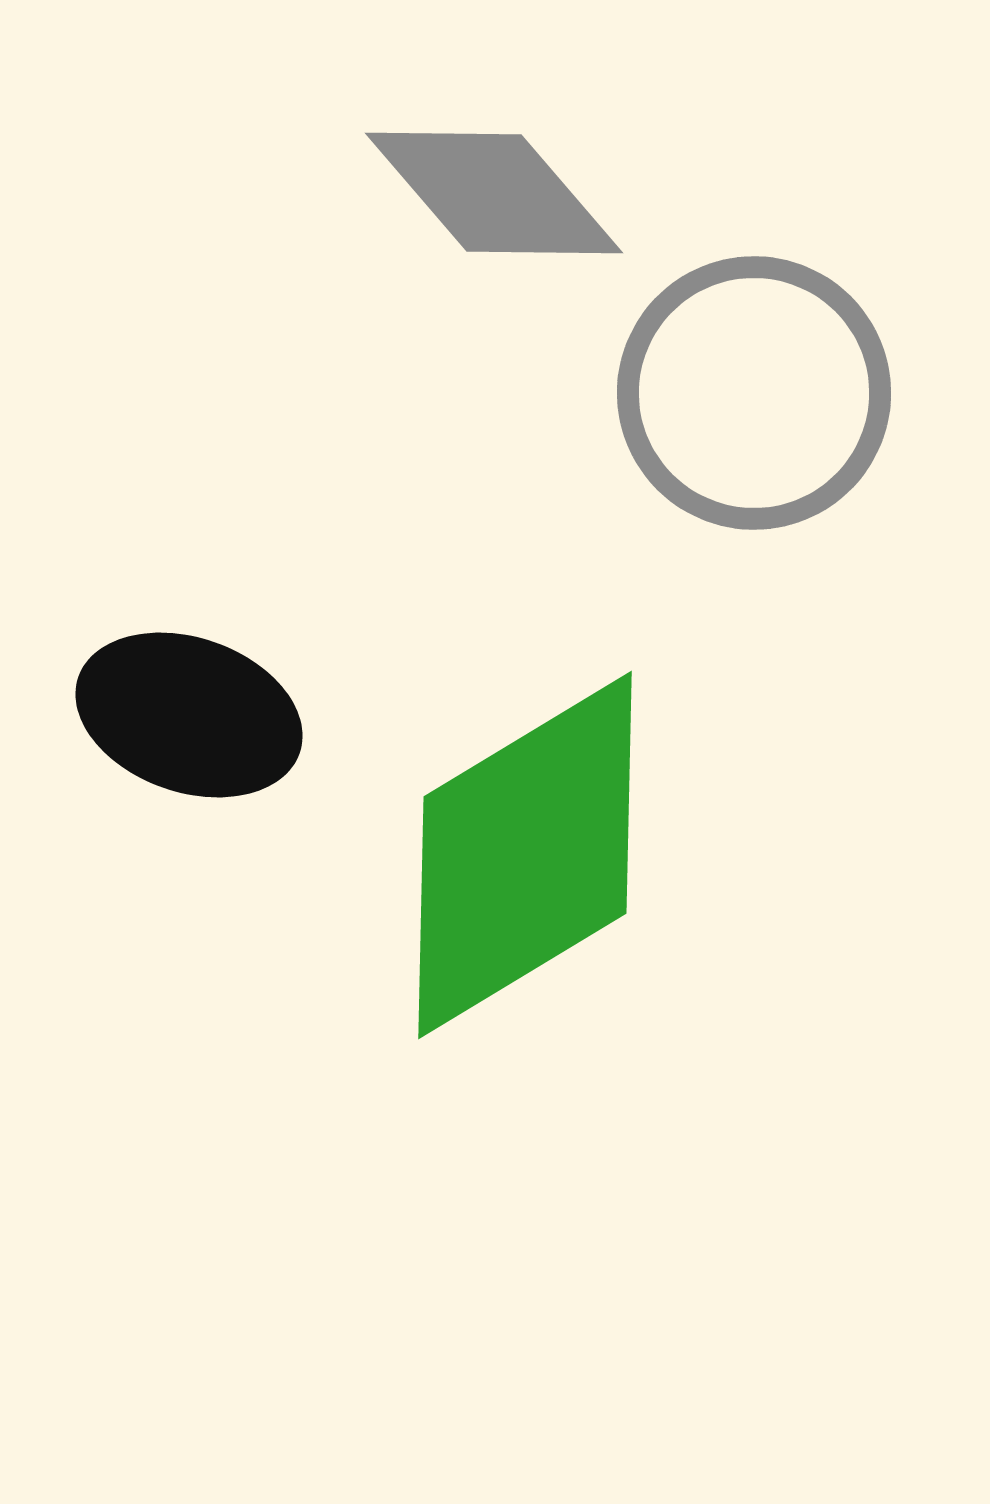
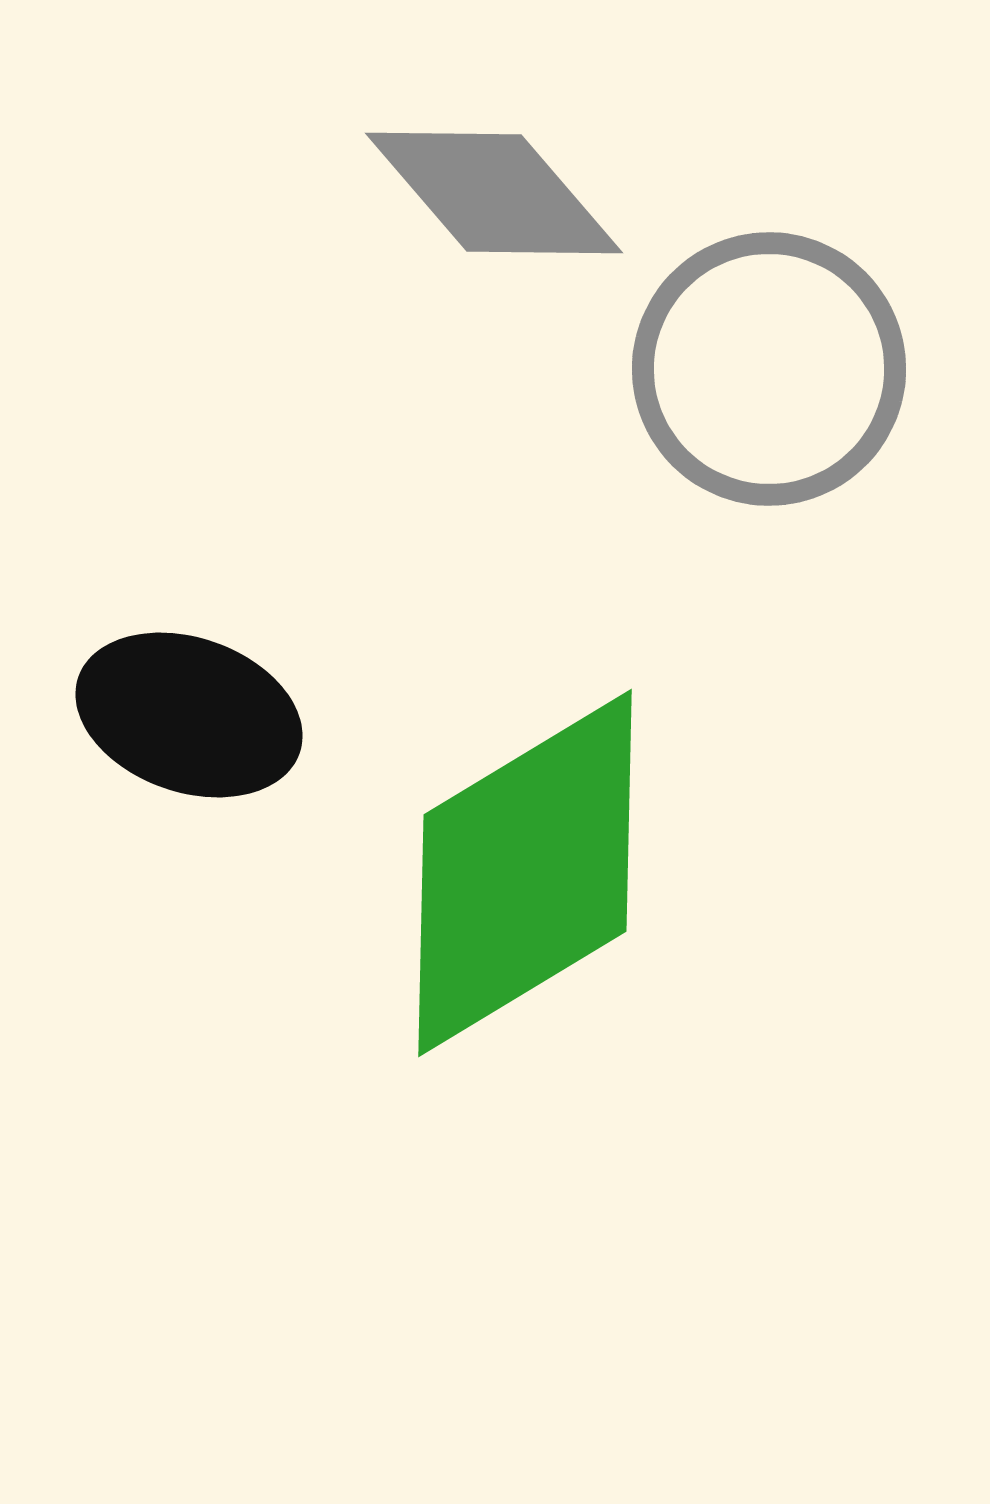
gray circle: moved 15 px right, 24 px up
green diamond: moved 18 px down
